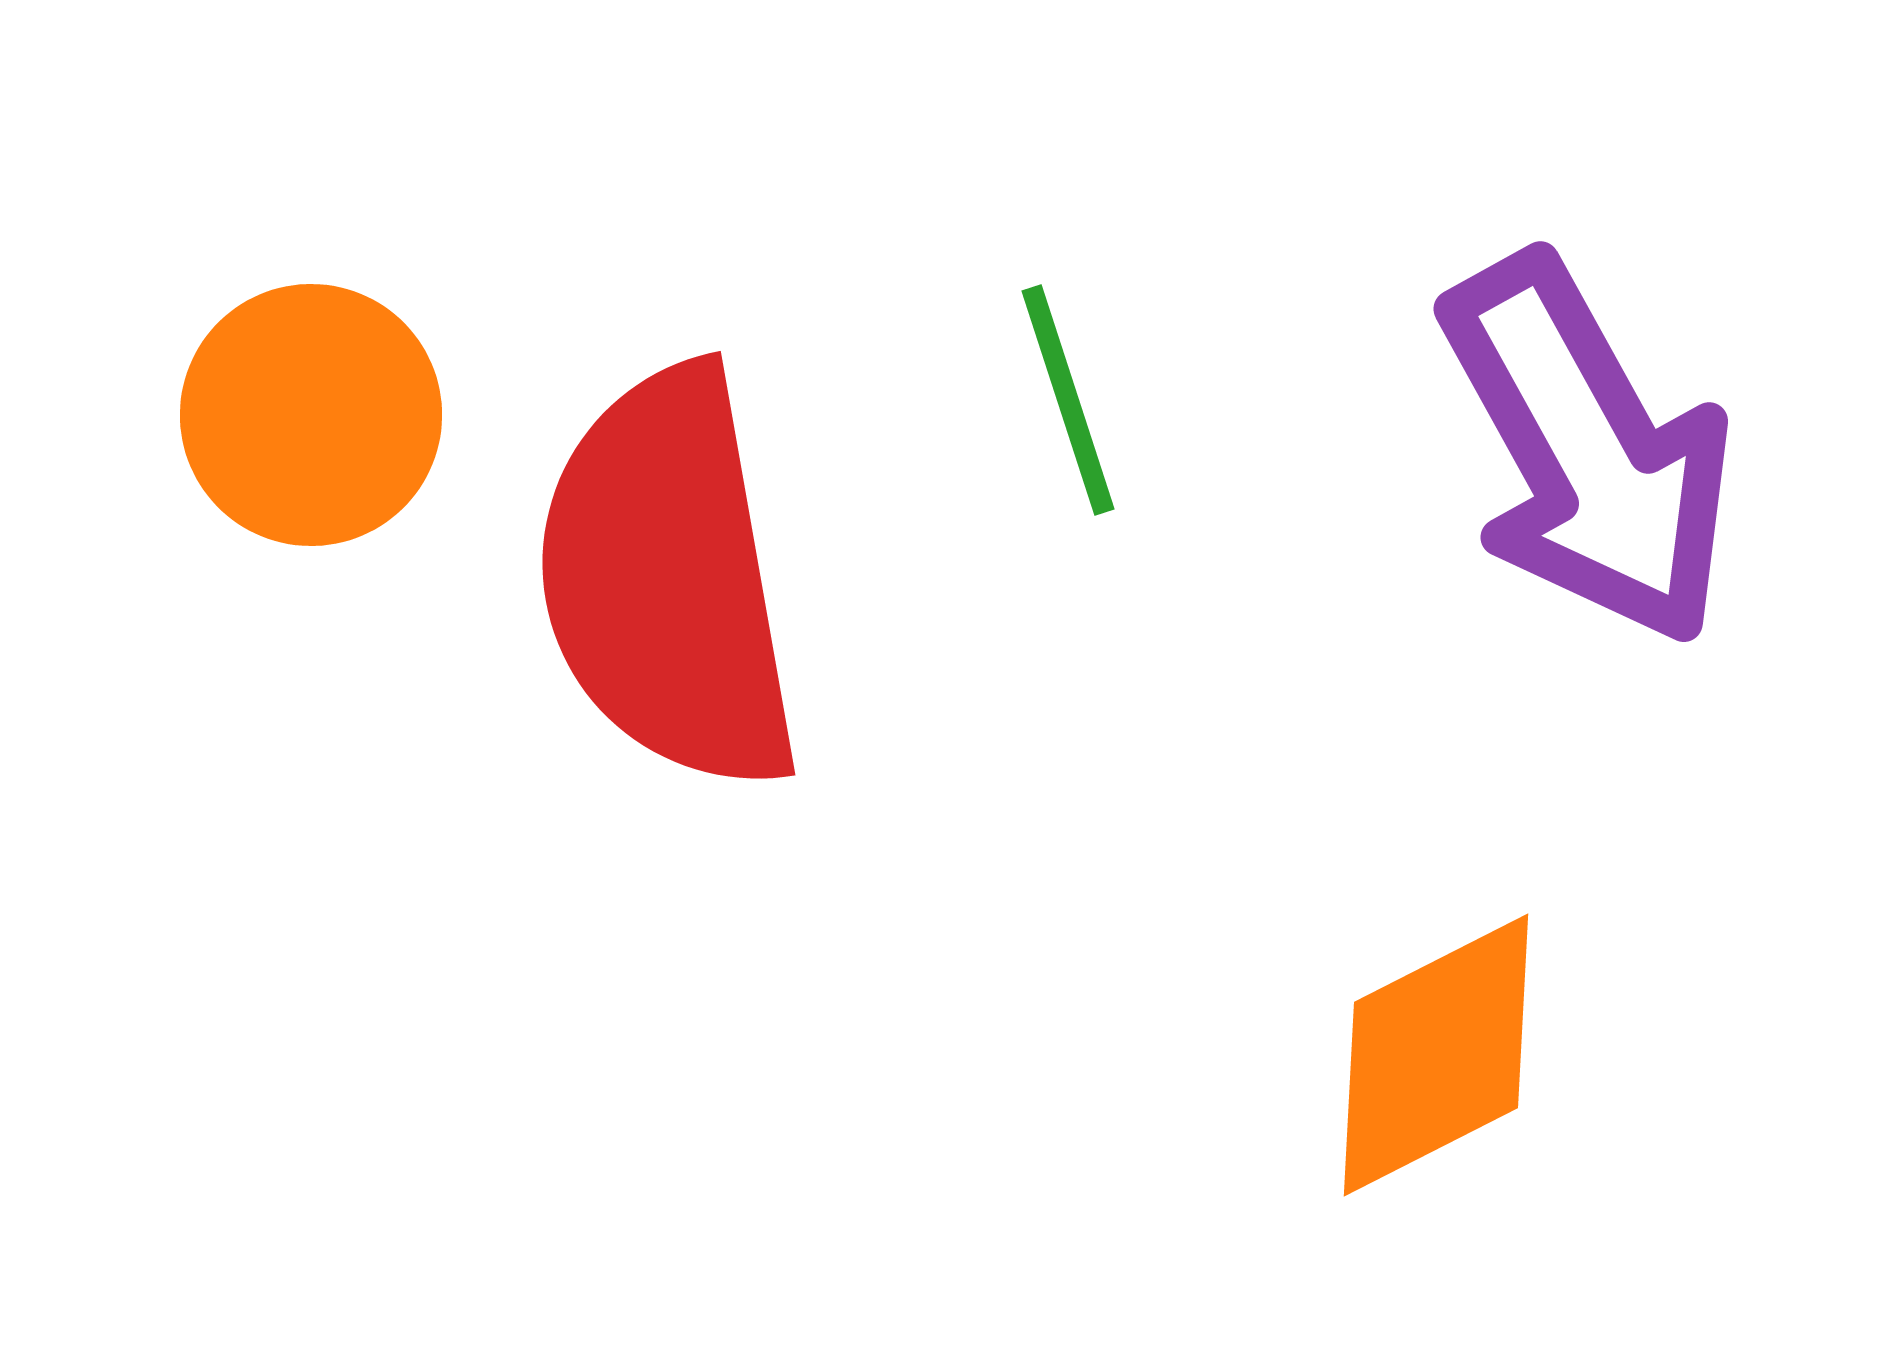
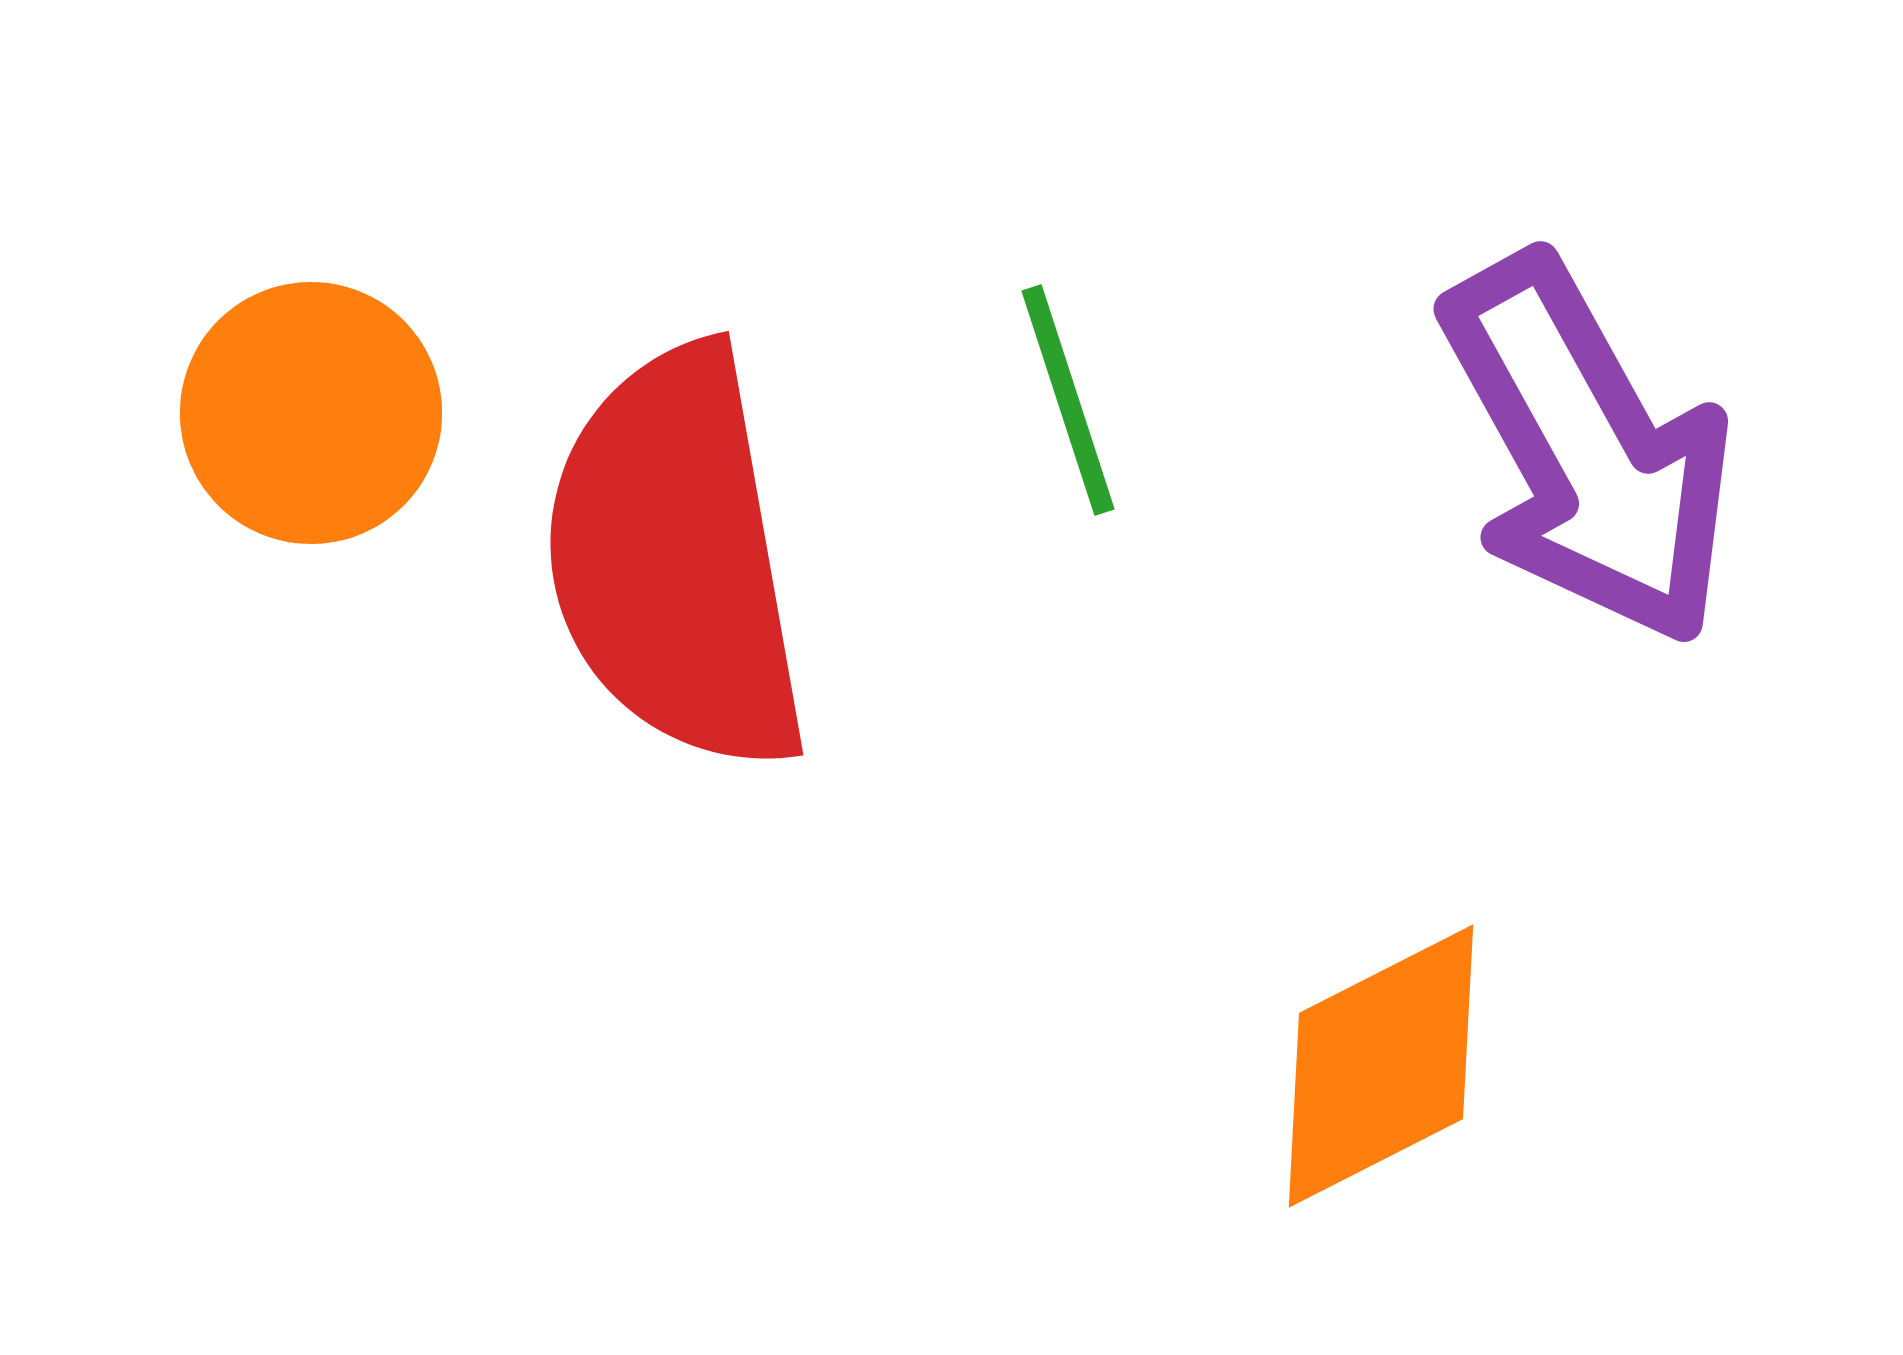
orange circle: moved 2 px up
red semicircle: moved 8 px right, 20 px up
orange diamond: moved 55 px left, 11 px down
